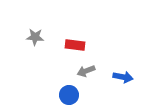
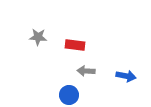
gray star: moved 3 px right
gray arrow: rotated 24 degrees clockwise
blue arrow: moved 3 px right, 1 px up
